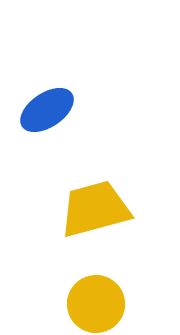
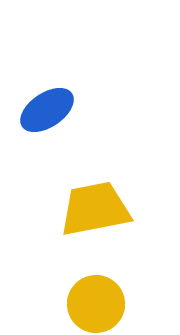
yellow trapezoid: rotated 4 degrees clockwise
